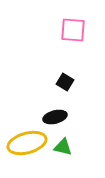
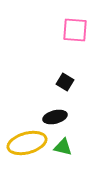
pink square: moved 2 px right
